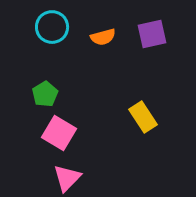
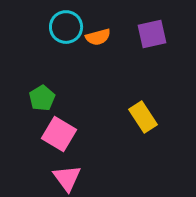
cyan circle: moved 14 px right
orange semicircle: moved 5 px left
green pentagon: moved 3 px left, 4 px down
pink square: moved 1 px down
pink triangle: rotated 20 degrees counterclockwise
